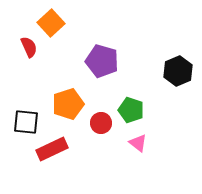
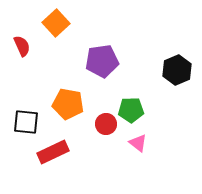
orange square: moved 5 px right
red semicircle: moved 7 px left, 1 px up
purple pentagon: rotated 24 degrees counterclockwise
black hexagon: moved 1 px left, 1 px up
orange pentagon: rotated 28 degrees clockwise
green pentagon: rotated 20 degrees counterclockwise
red circle: moved 5 px right, 1 px down
red rectangle: moved 1 px right, 3 px down
